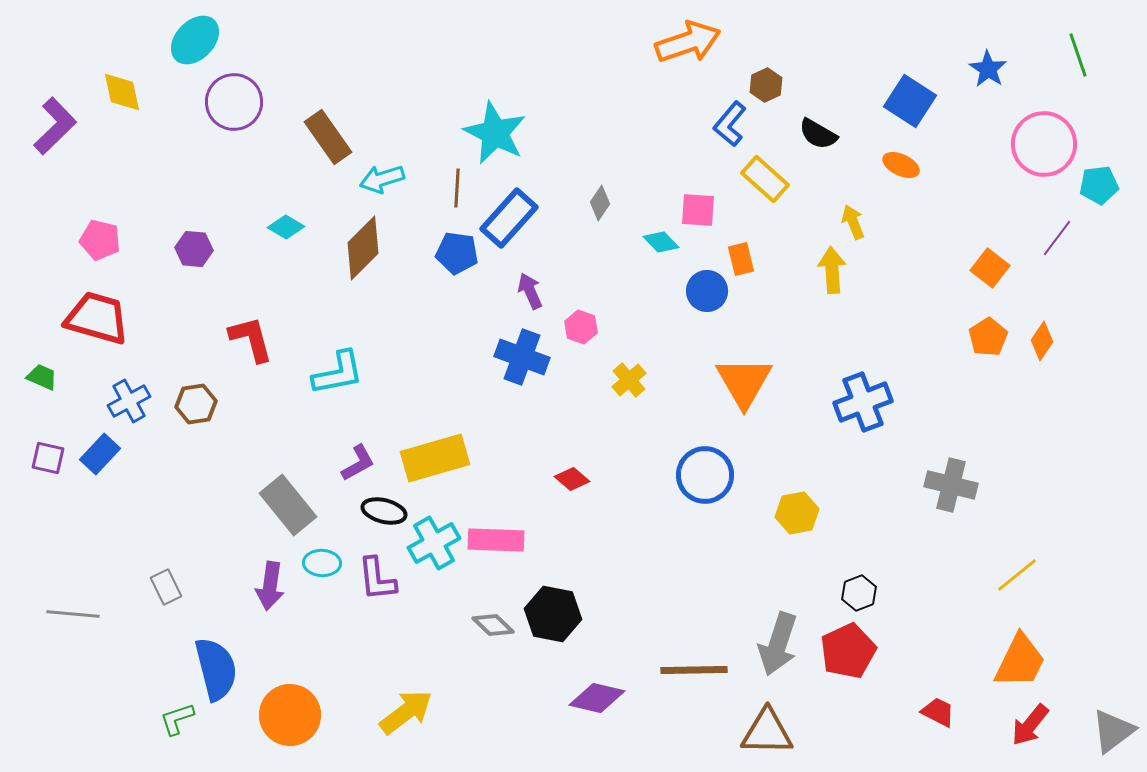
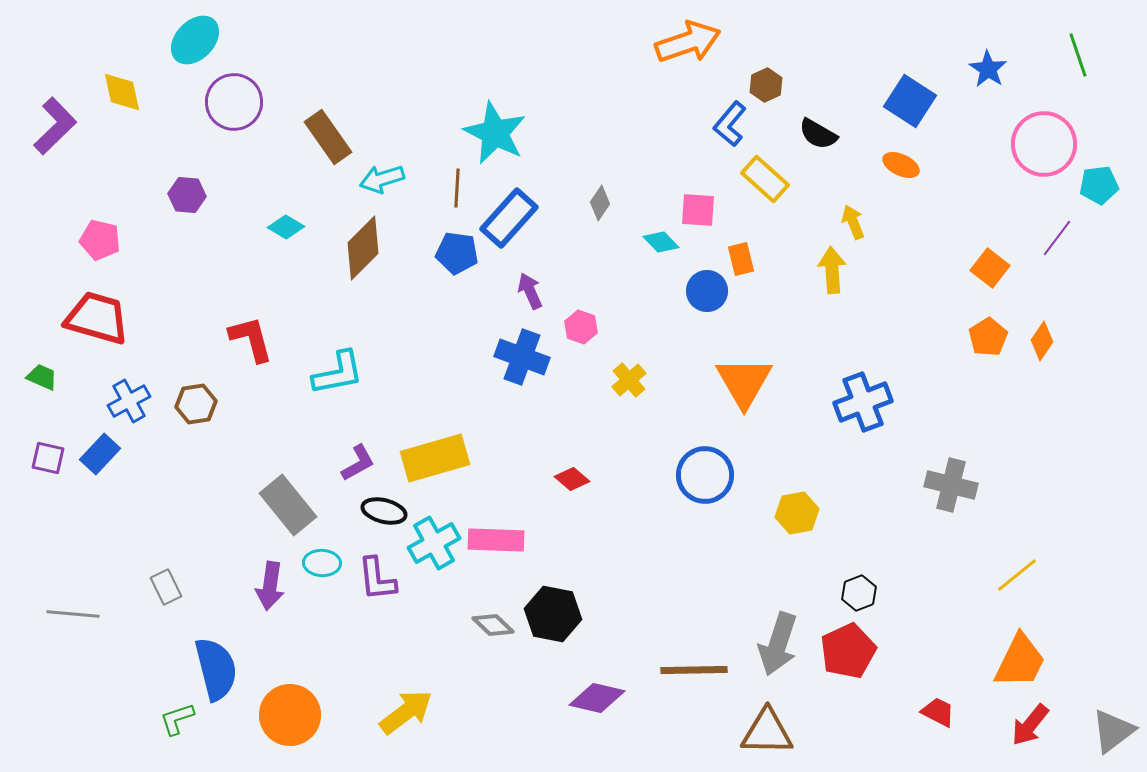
purple hexagon at (194, 249): moved 7 px left, 54 px up
